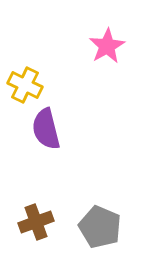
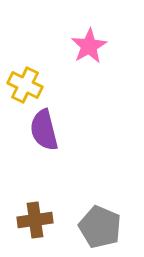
pink star: moved 18 px left
purple semicircle: moved 2 px left, 1 px down
brown cross: moved 1 px left, 2 px up; rotated 12 degrees clockwise
